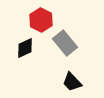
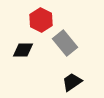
black diamond: moved 2 px left, 2 px down; rotated 25 degrees clockwise
black trapezoid: rotated 100 degrees clockwise
